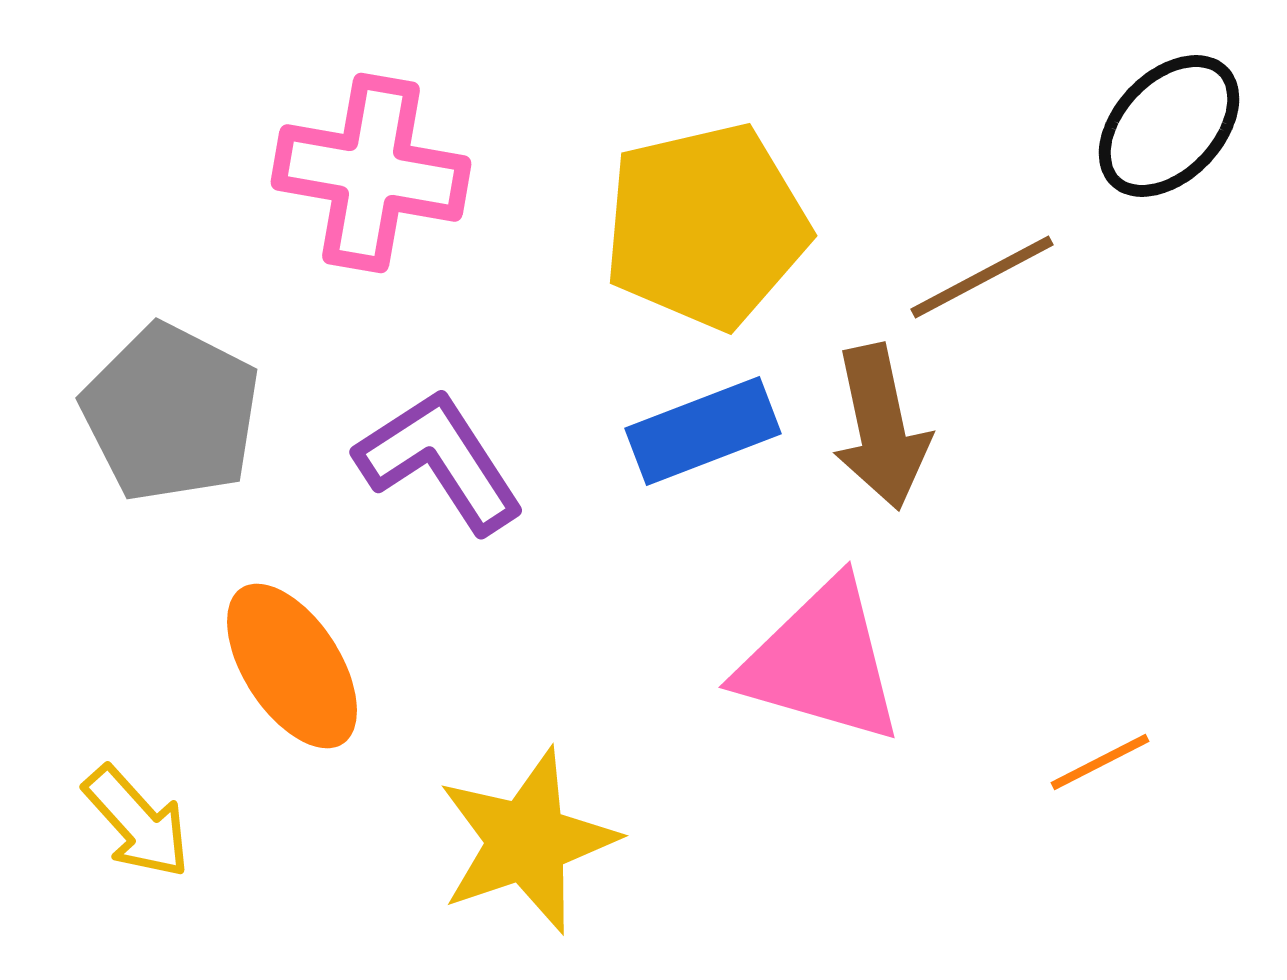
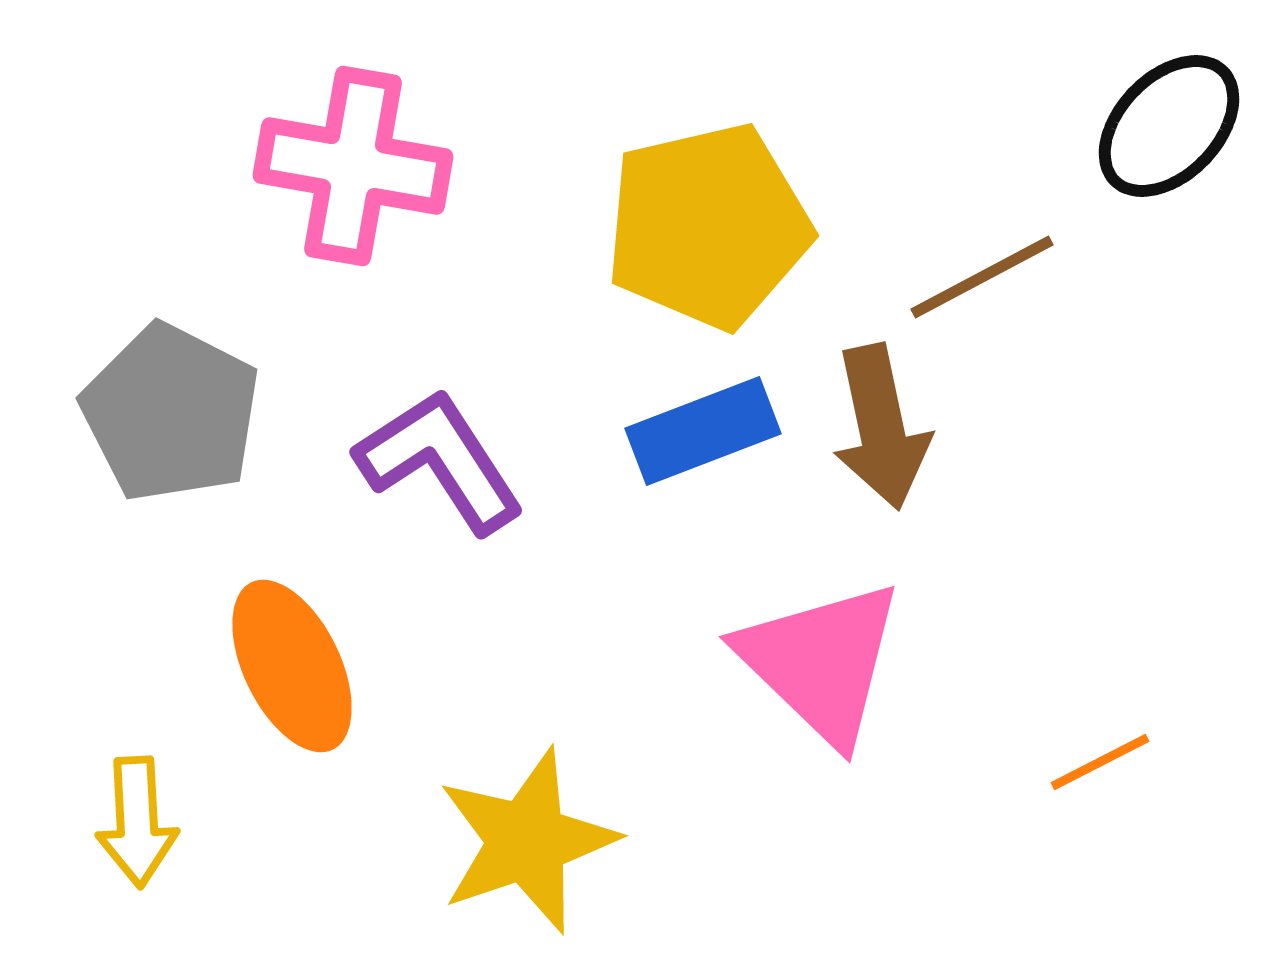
pink cross: moved 18 px left, 7 px up
yellow pentagon: moved 2 px right
pink triangle: rotated 28 degrees clockwise
orange ellipse: rotated 7 degrees clockwise
yellow arrow: rotated 39 degrees clockwise
